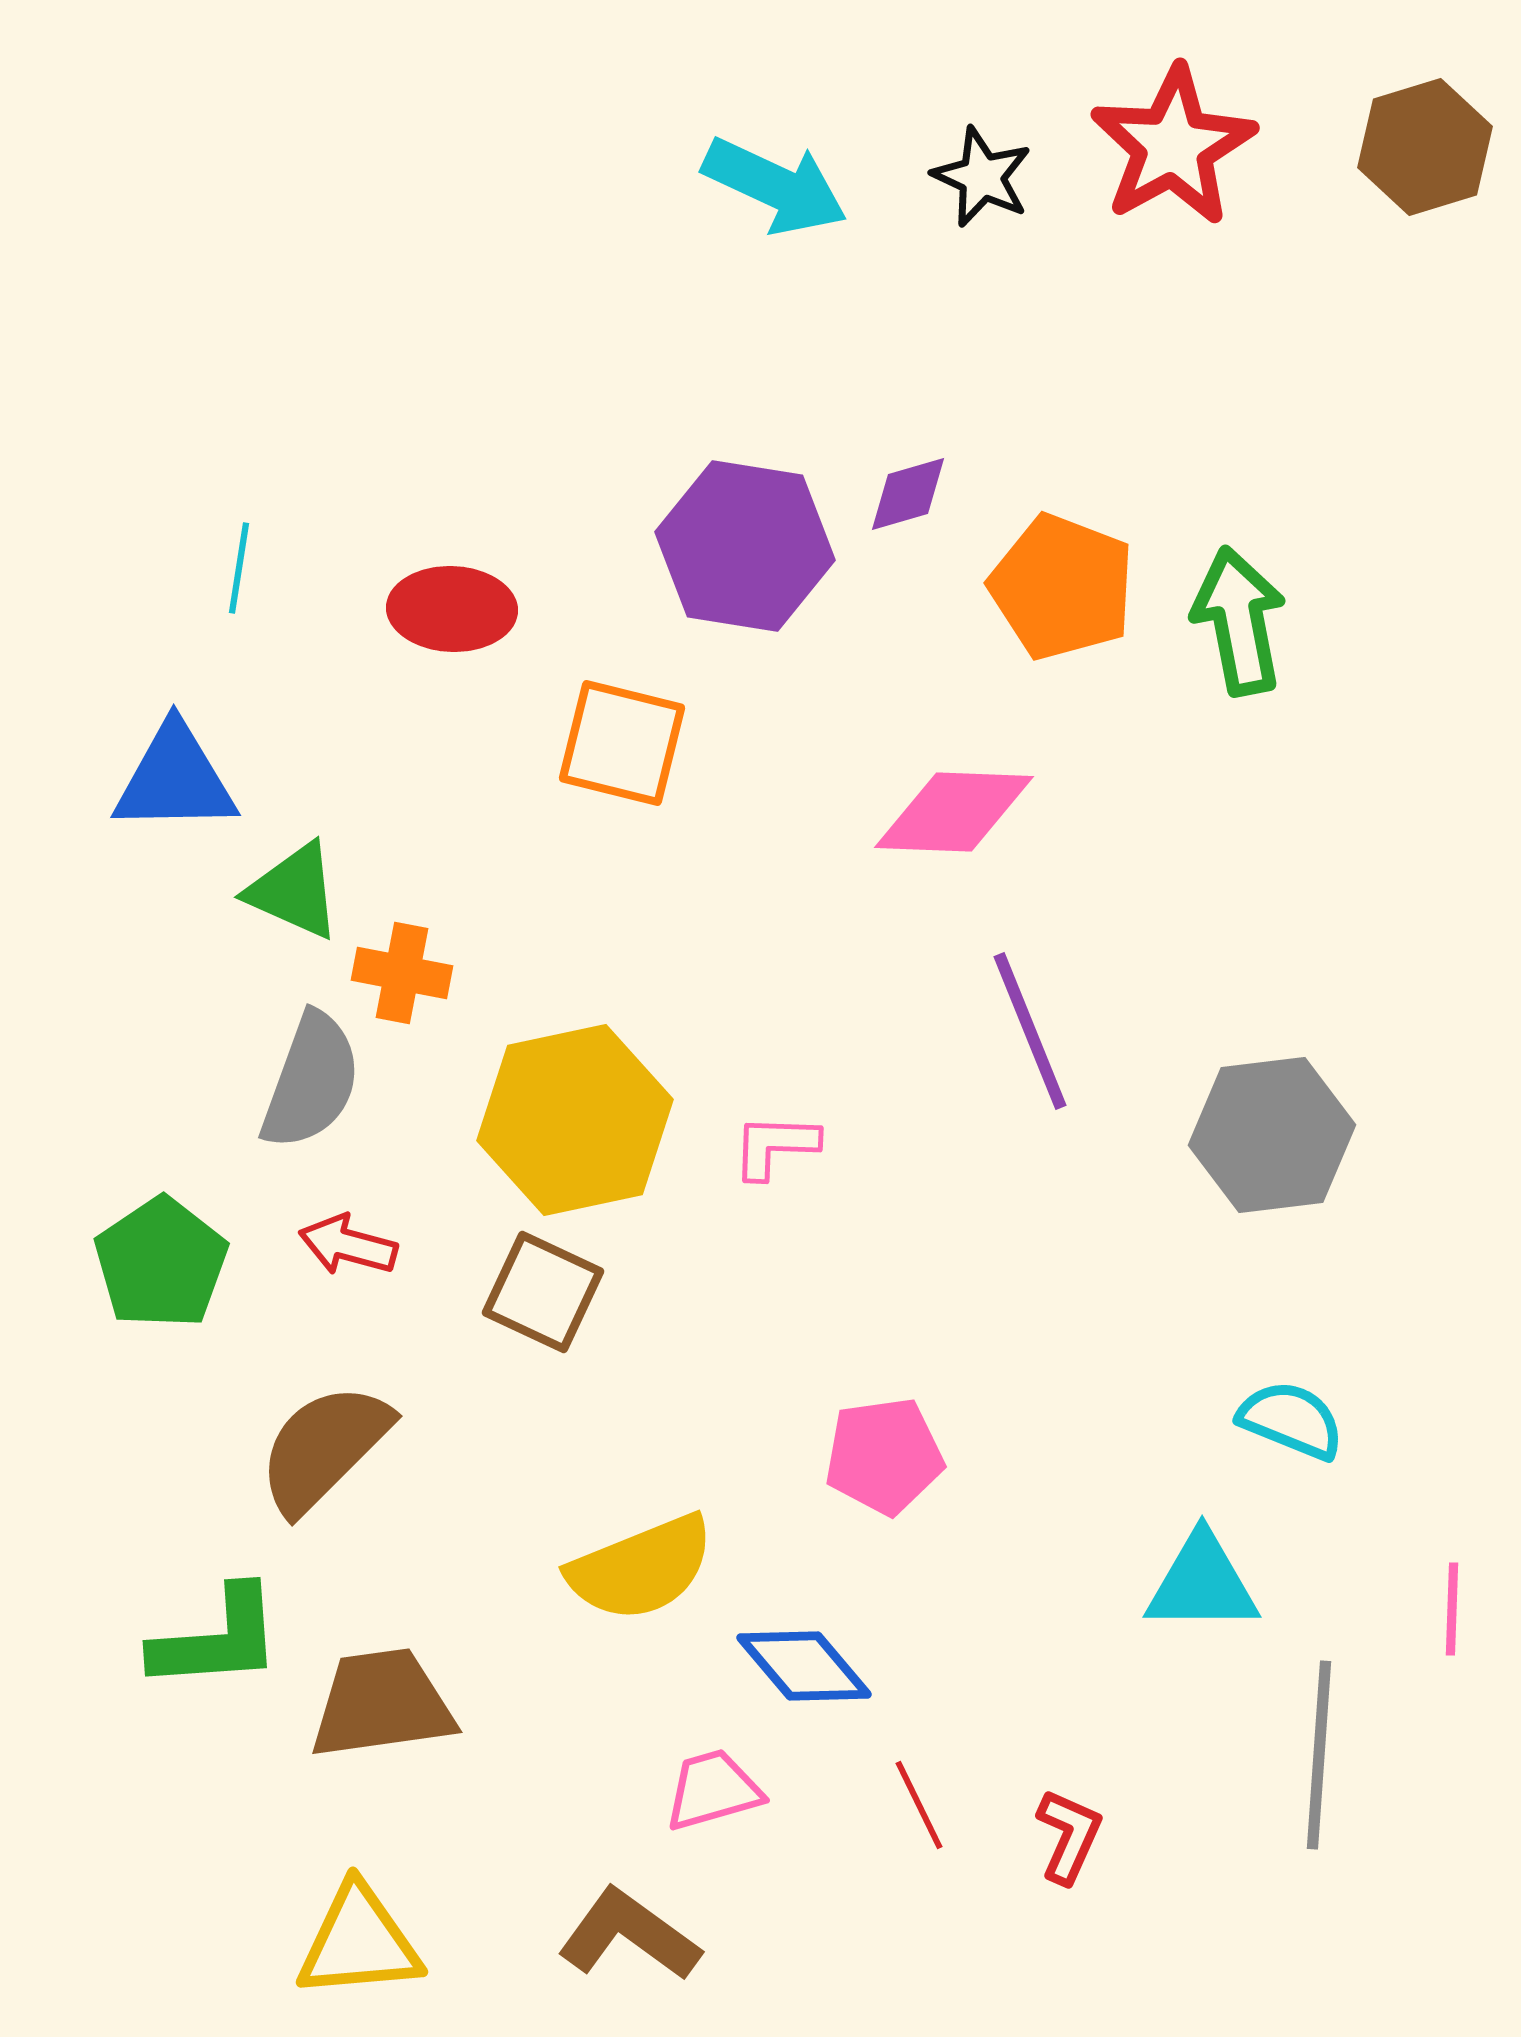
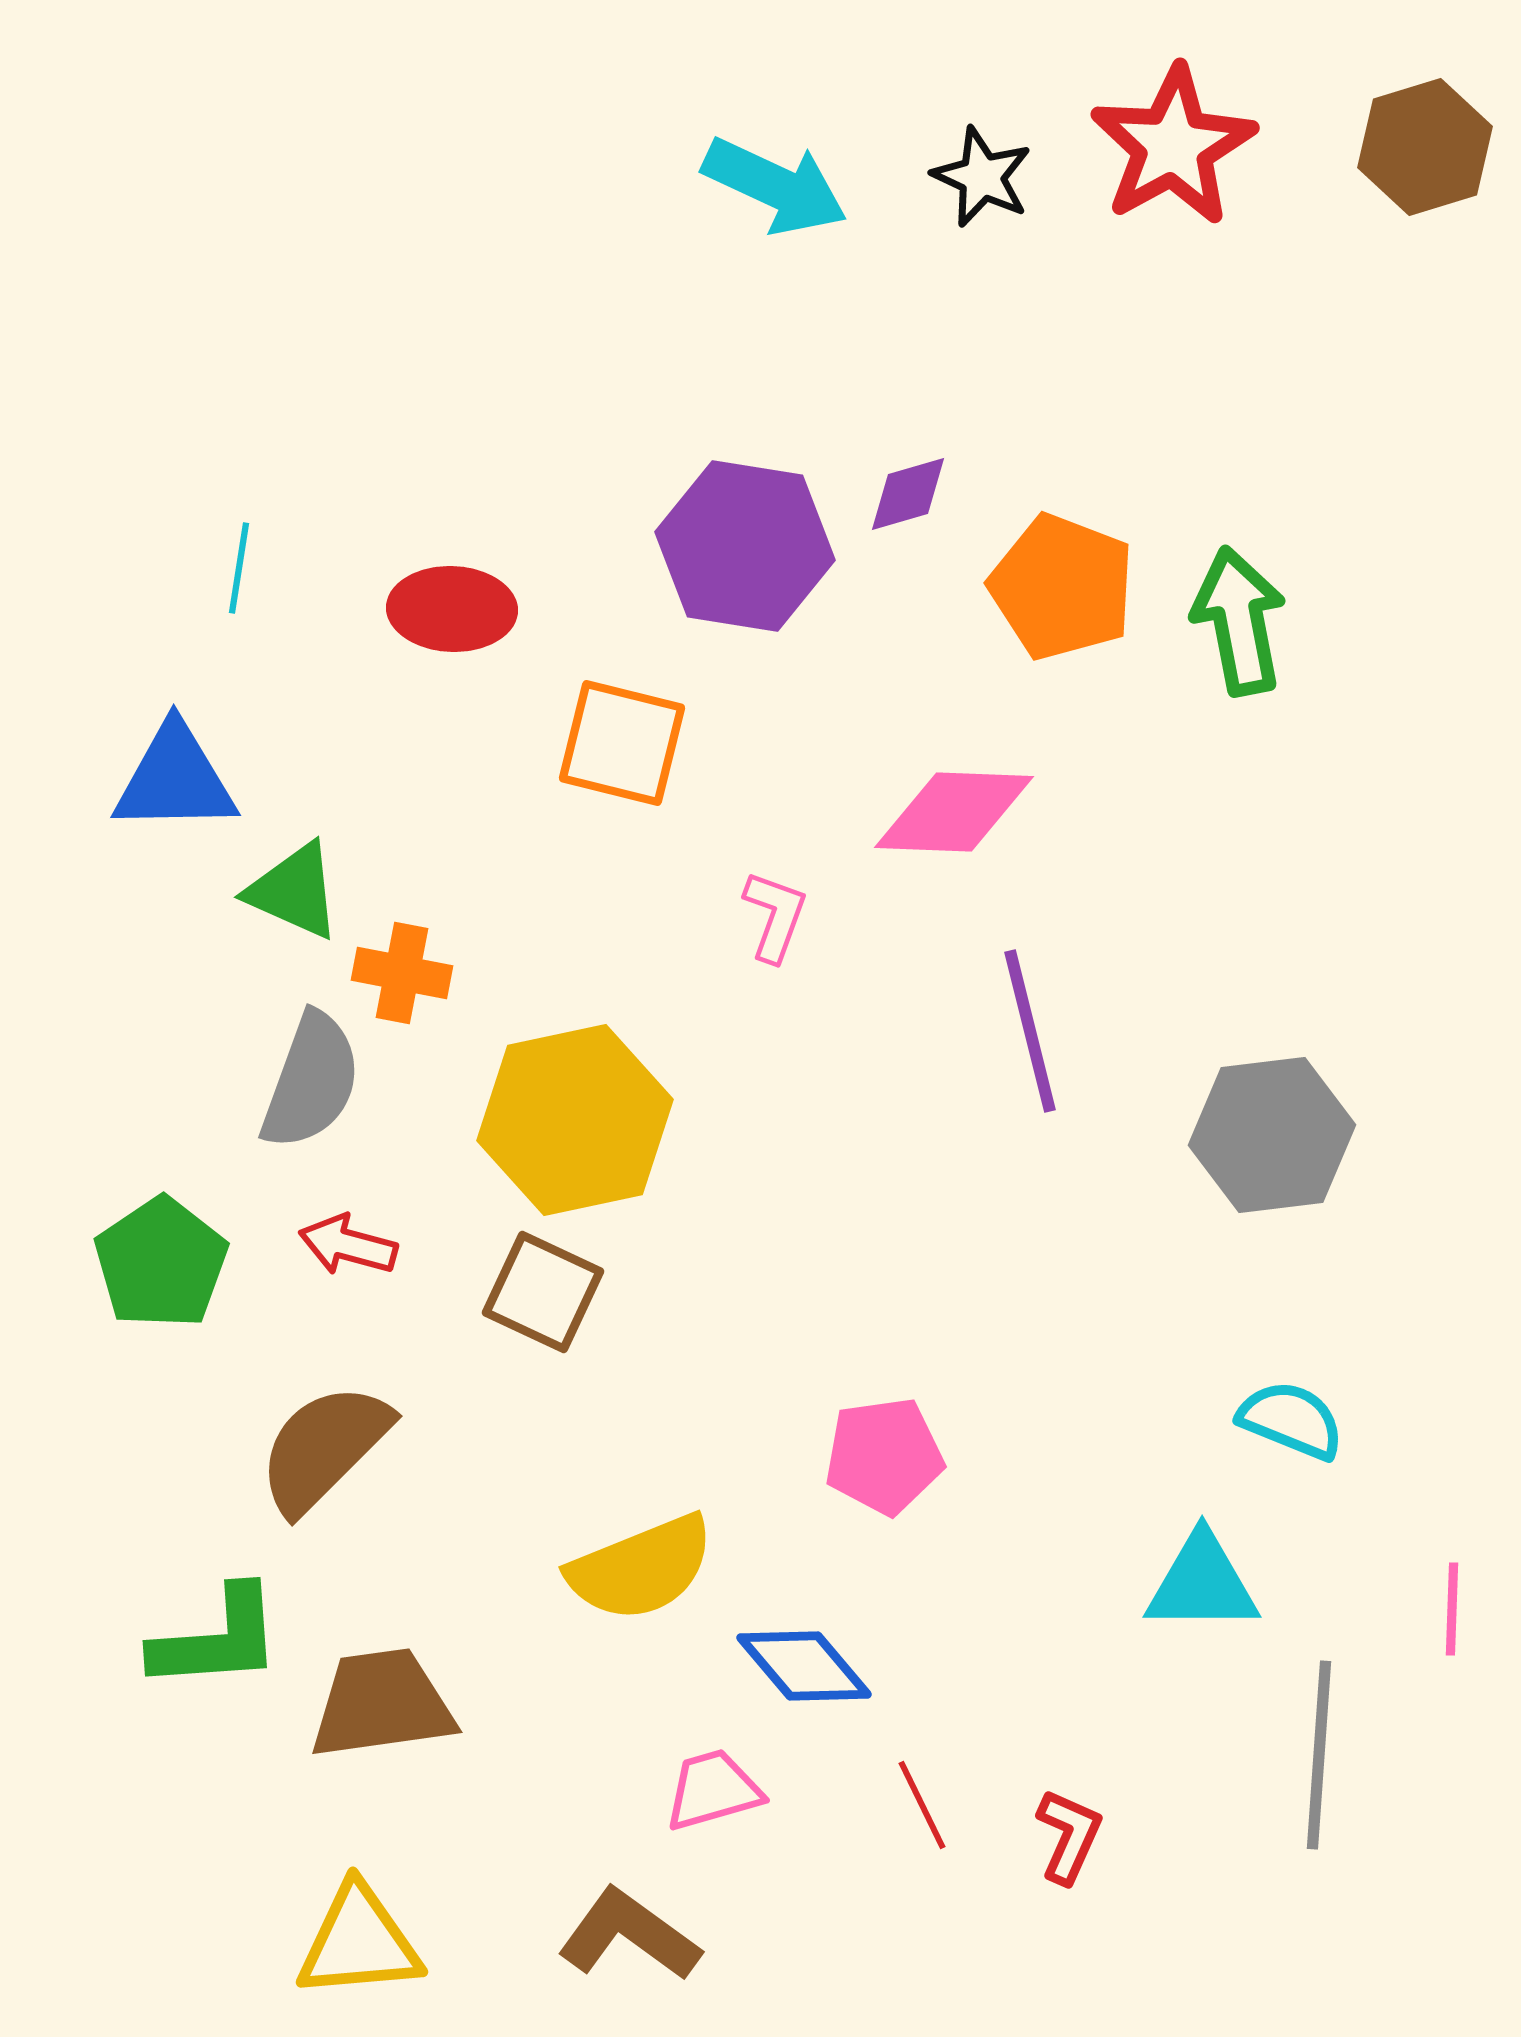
purple line: rotated 8 degrees clockwise
pink L-shape: moved 230 px up; rotated 108 degrees clockwise
red line: moved 3 px right
